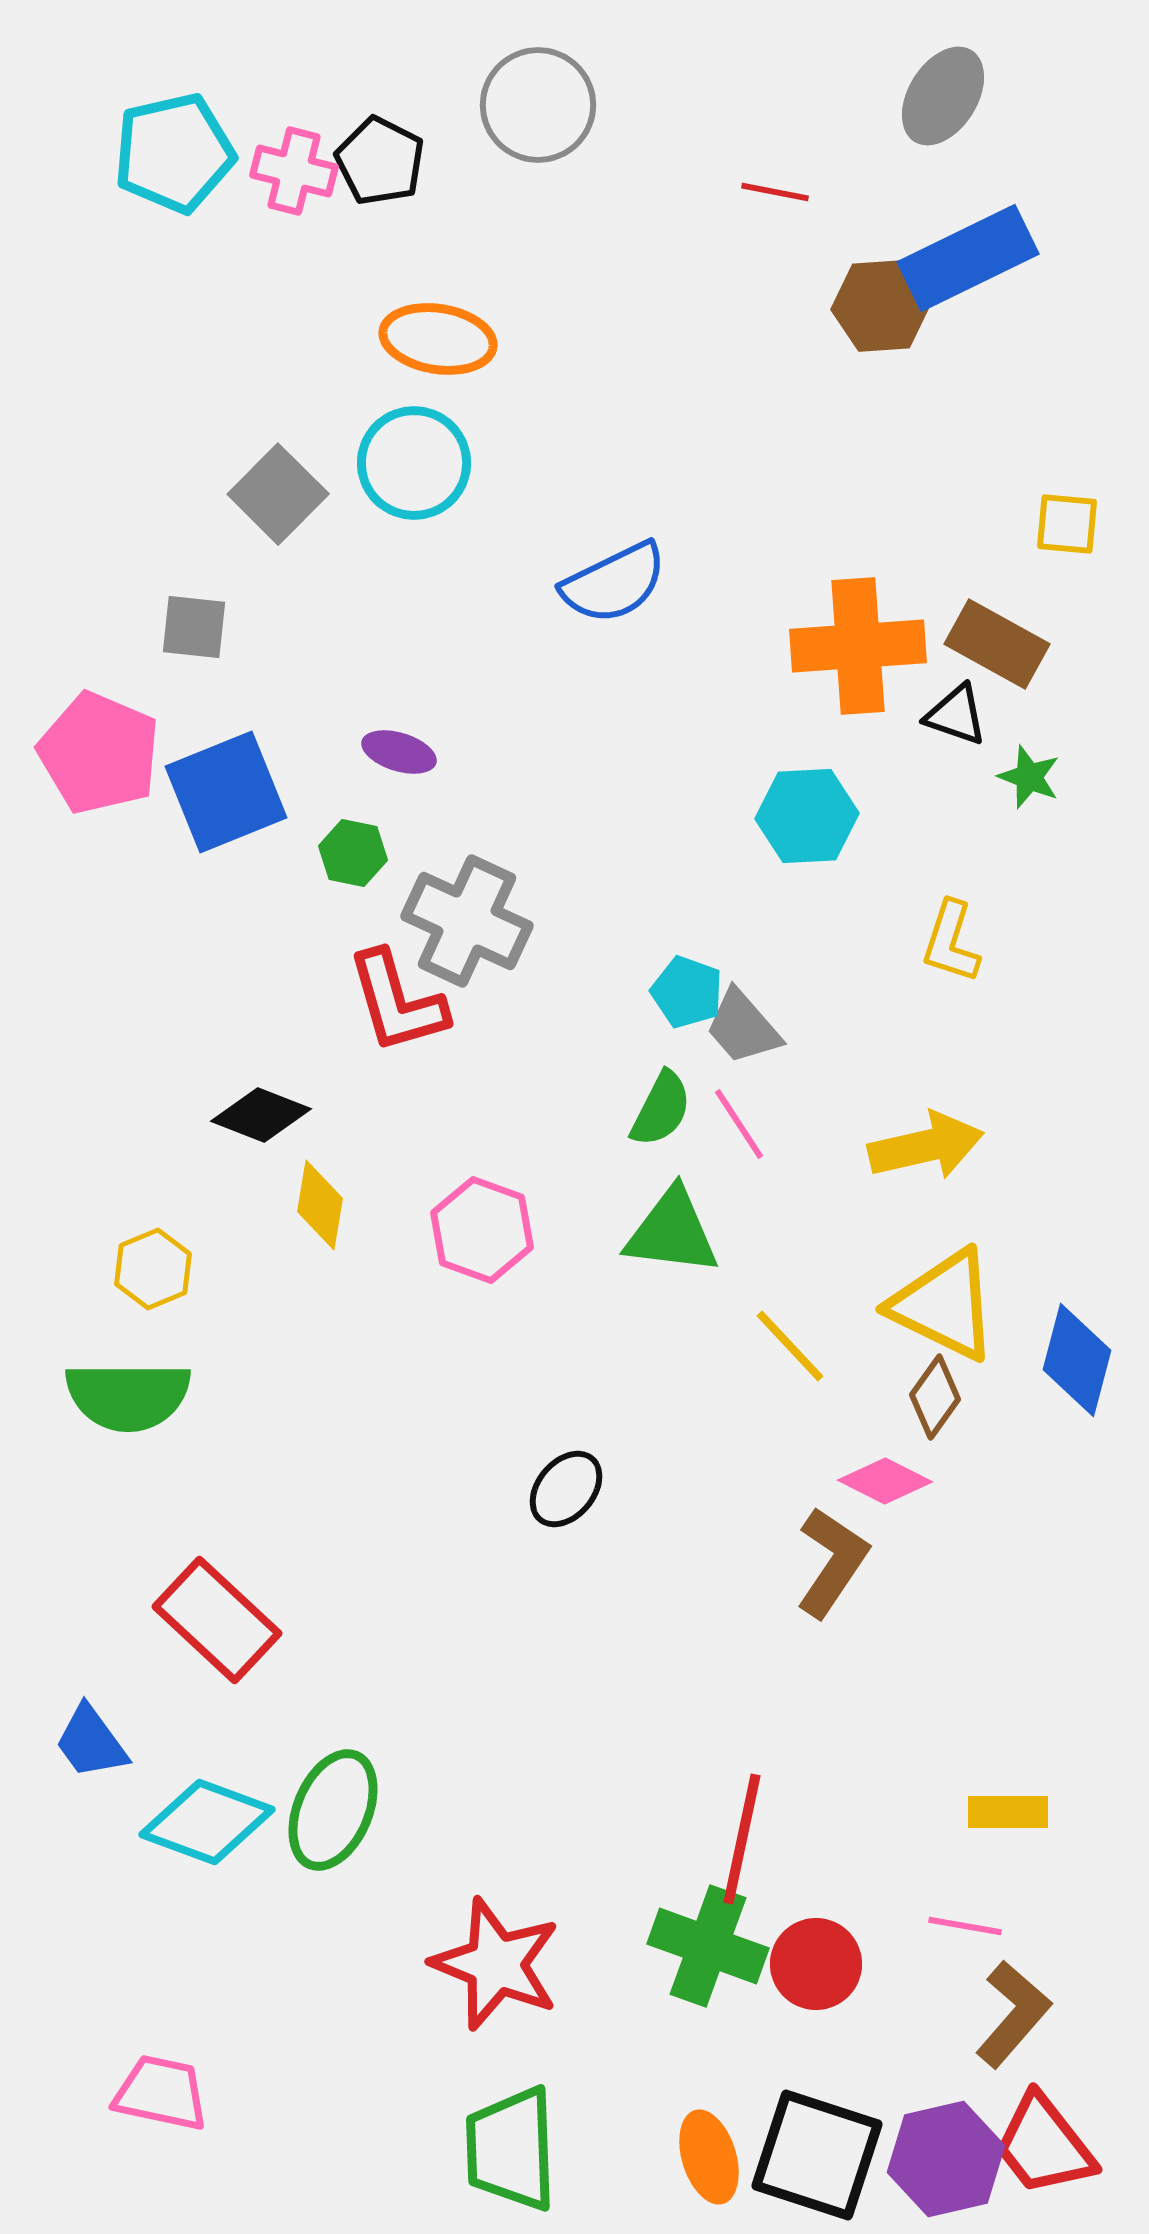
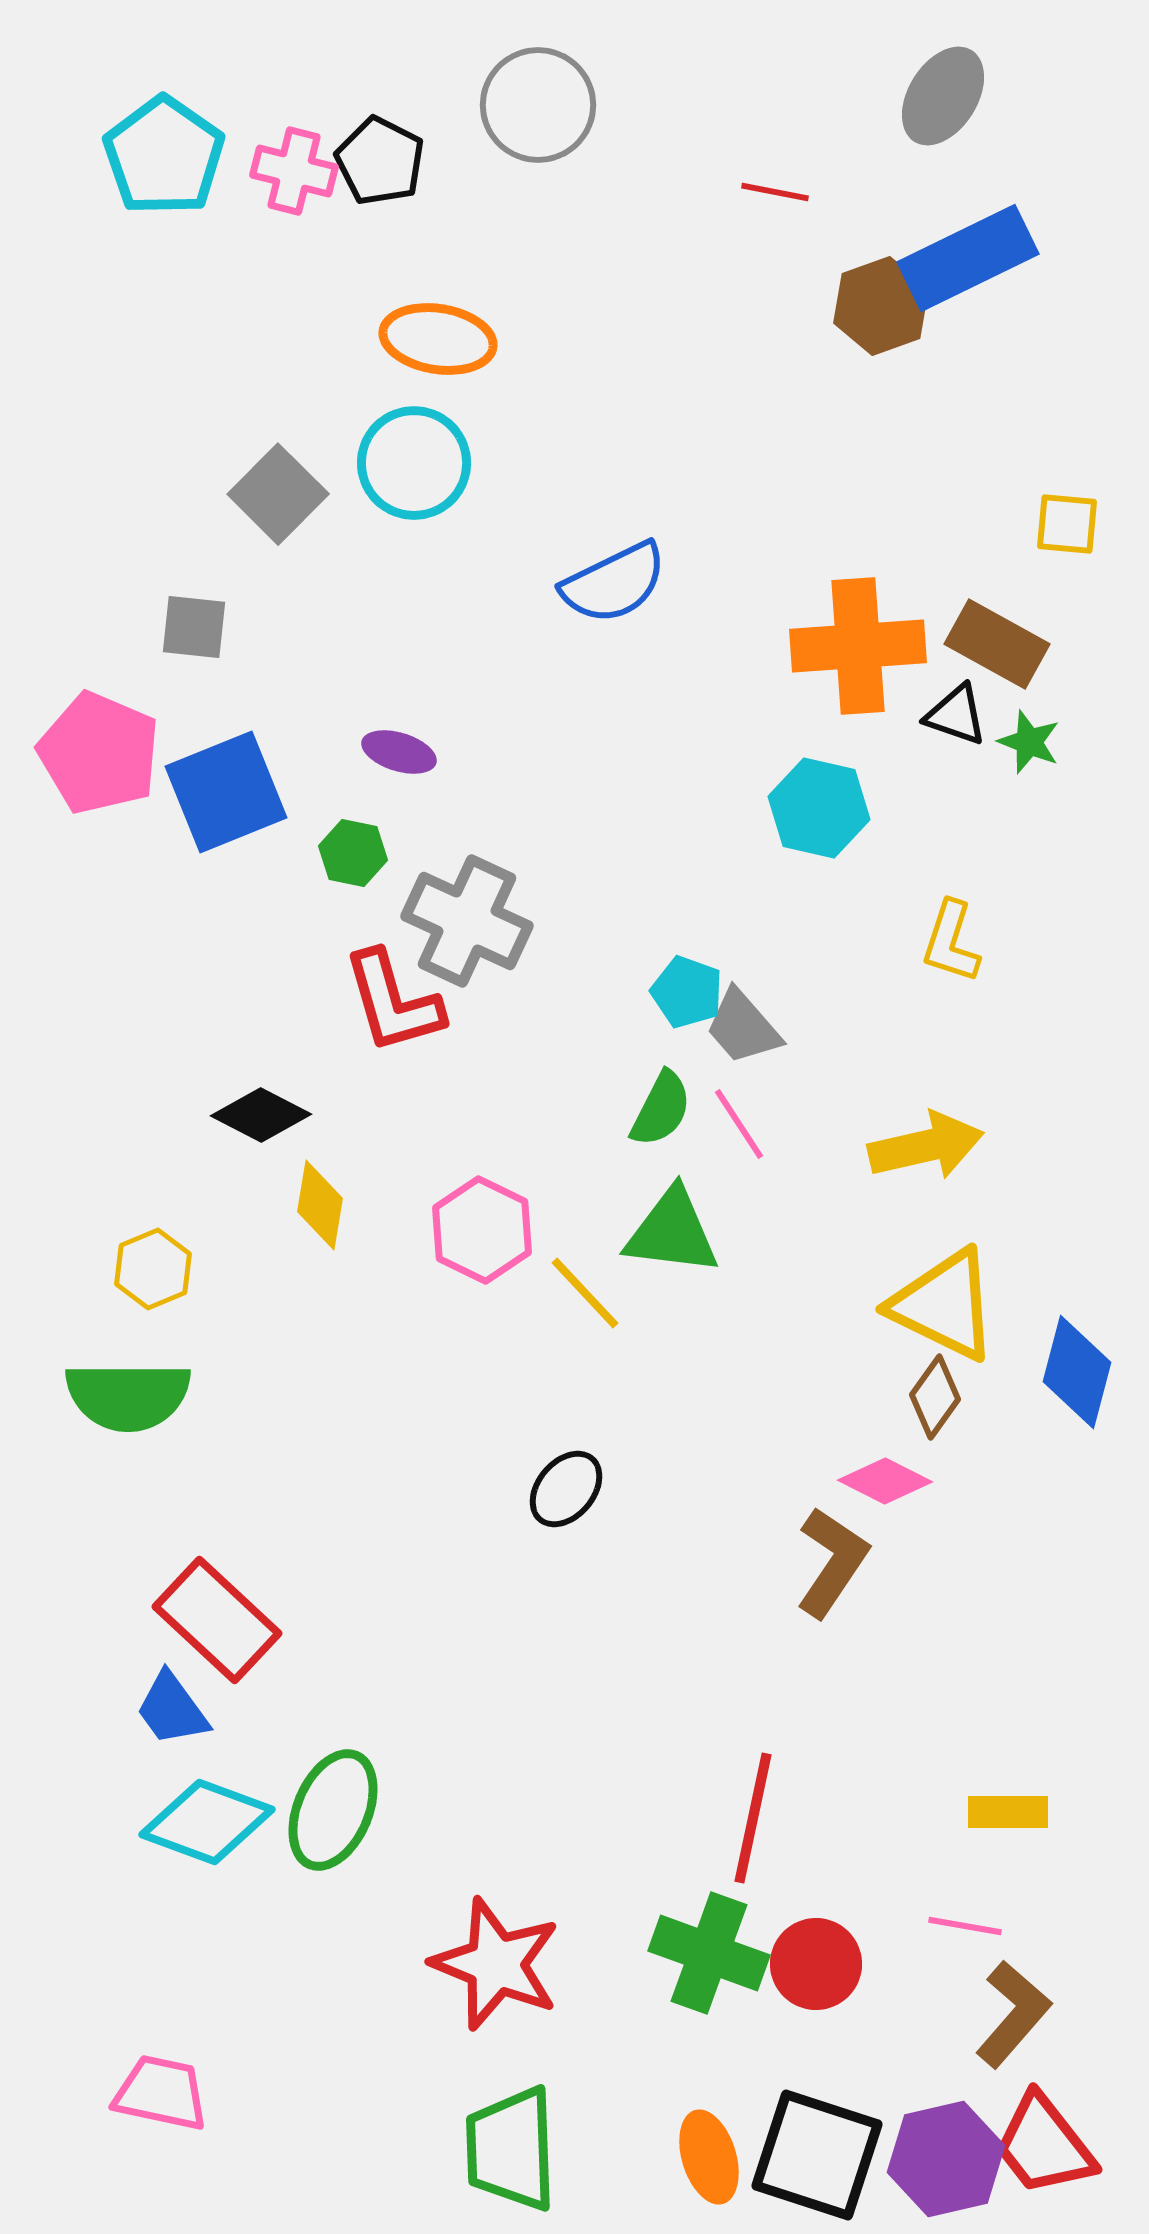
cyan pentagon at (174, 153): moved 10 px left, 3 px down; rotated 24 degrees counterclockwise
brown hexagon at (881, 306): rotated 16 degrees counterclockwise
green star at (1029, 777): moved 35 px up
cyan hexagon at (807, 816): moved 12 px right, 8 px up; rotated 16 degrees clockwise
red L-shape at (397, 1002): moved 4 px left
black diamond at (261, 1115): rotated 6 degrees clockwise
pink hexagon at (482, 1230): rotated 6 degrees clockwise
yellow line at (790, 1346): moved 205 px left, 53 px up
blue diamond at (1077, 1360): moved 12 px down
blue trapezoid at (91, 1742): moved 81 px right, 33 px up
red line at (742, 1839): moved 11 px right, 21 px up
green cross at (708, 1946): moved 1 px right, 7 px down
